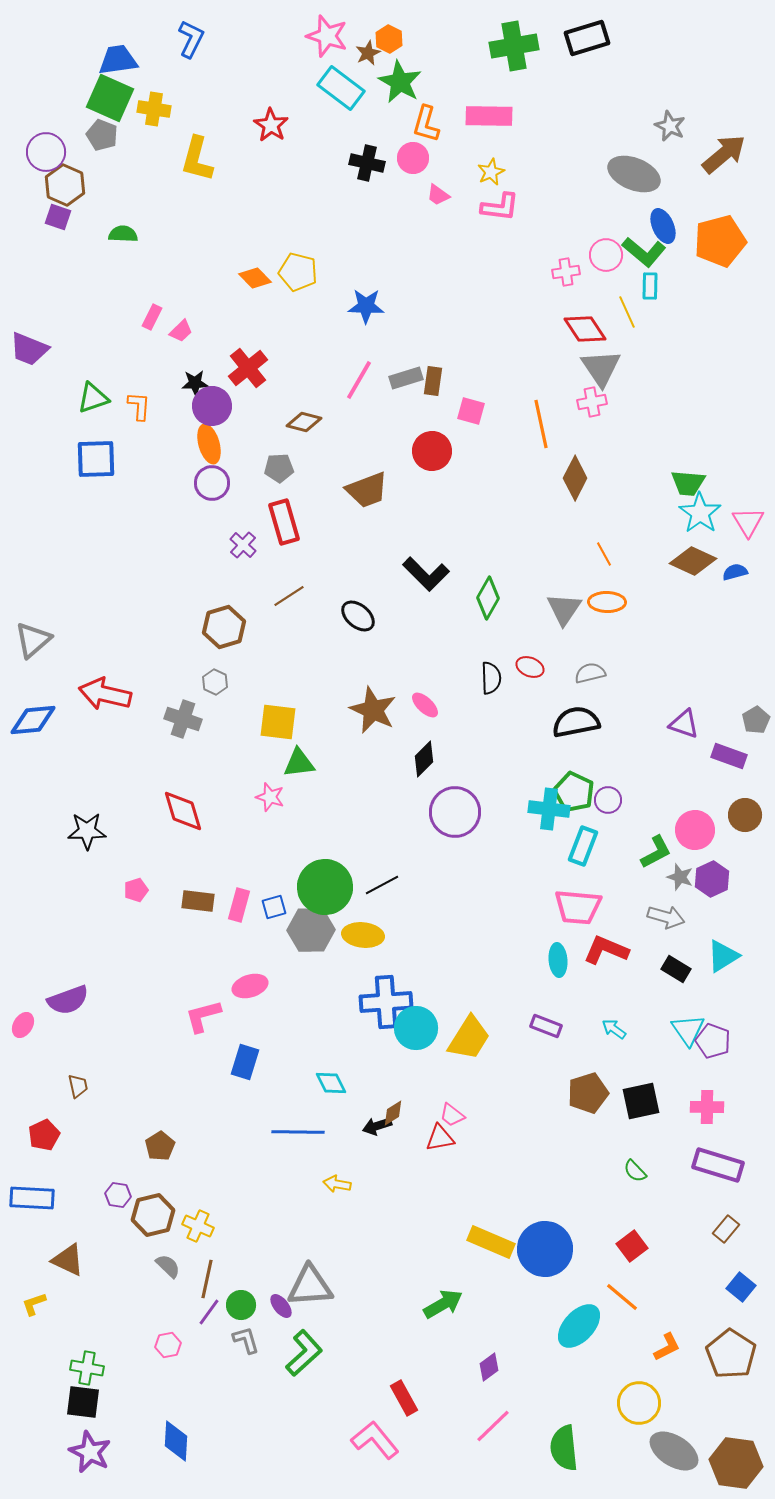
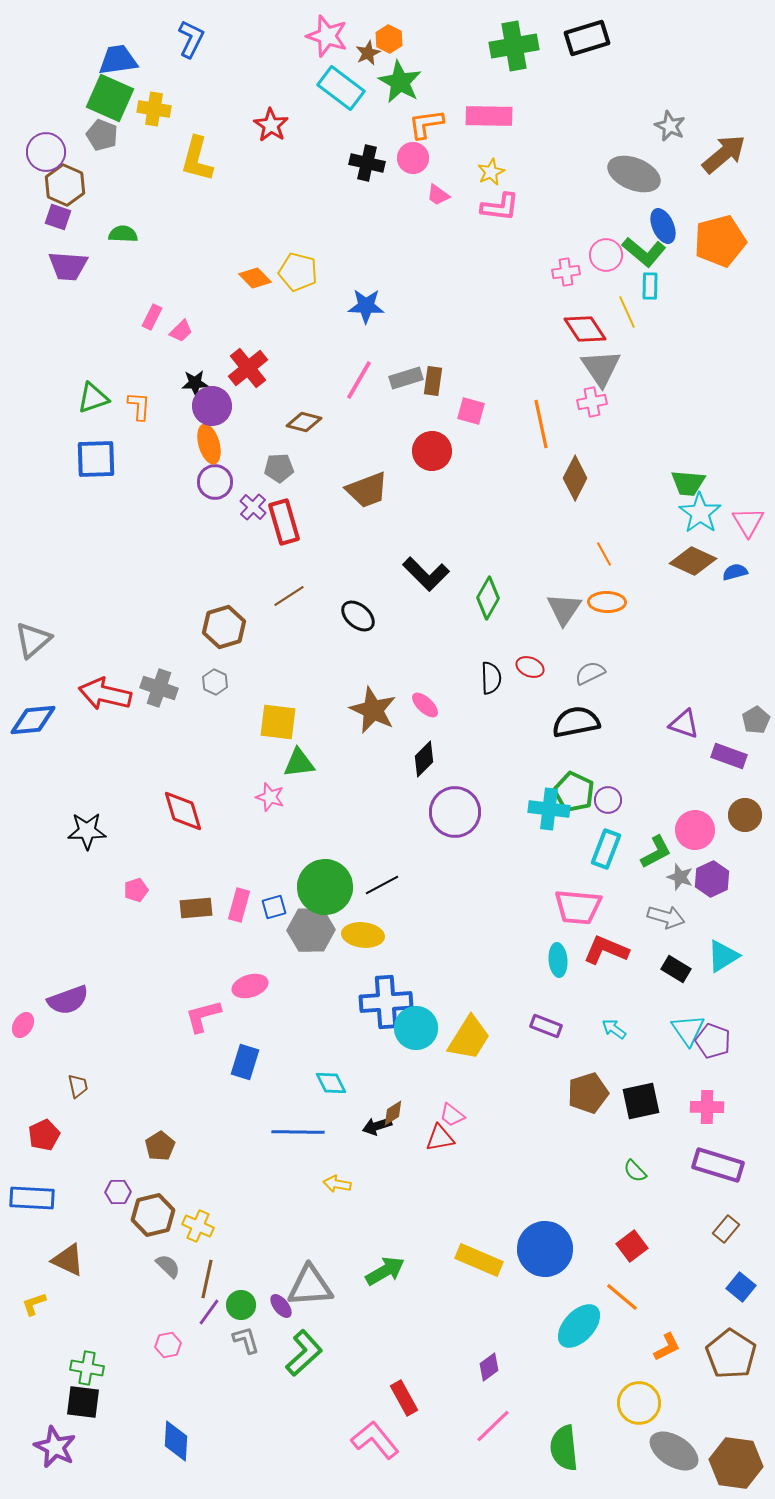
orange L-shape at (426, 124): rotated 66 degrees clockwise
purple trapezoid at (29, 349): moved 39 px right, 83 px up; rotated 18 degrees counterclockwise
purple circle at (212, 483): moved 3 px right, 1 px up
purple cross at (243, 545): moved 10 px right, 38 px up
gray semicircle at (590, 673): rotated 12 degrees counterclockwise
gray cross at (183, 719): moved 24 px left, 31 px up
cyan rectangle at (583, 846): moved 23 px right, 3 px down
brown rectangle at (198, 901): moved 2 px left, 7 px down; rotated 12 degrees counterclockwise
purple hexagon at (118, 1195): moved 3 px up; rotated 10 degrees counterclockwise
yellow rectangle at (491, 1242): moved 12 px left, 18 px down
green arrow at (443, 1304): moved 58 px left, 33 px up
purple star at (90, 1452): moved 35 px left, 5 px up
